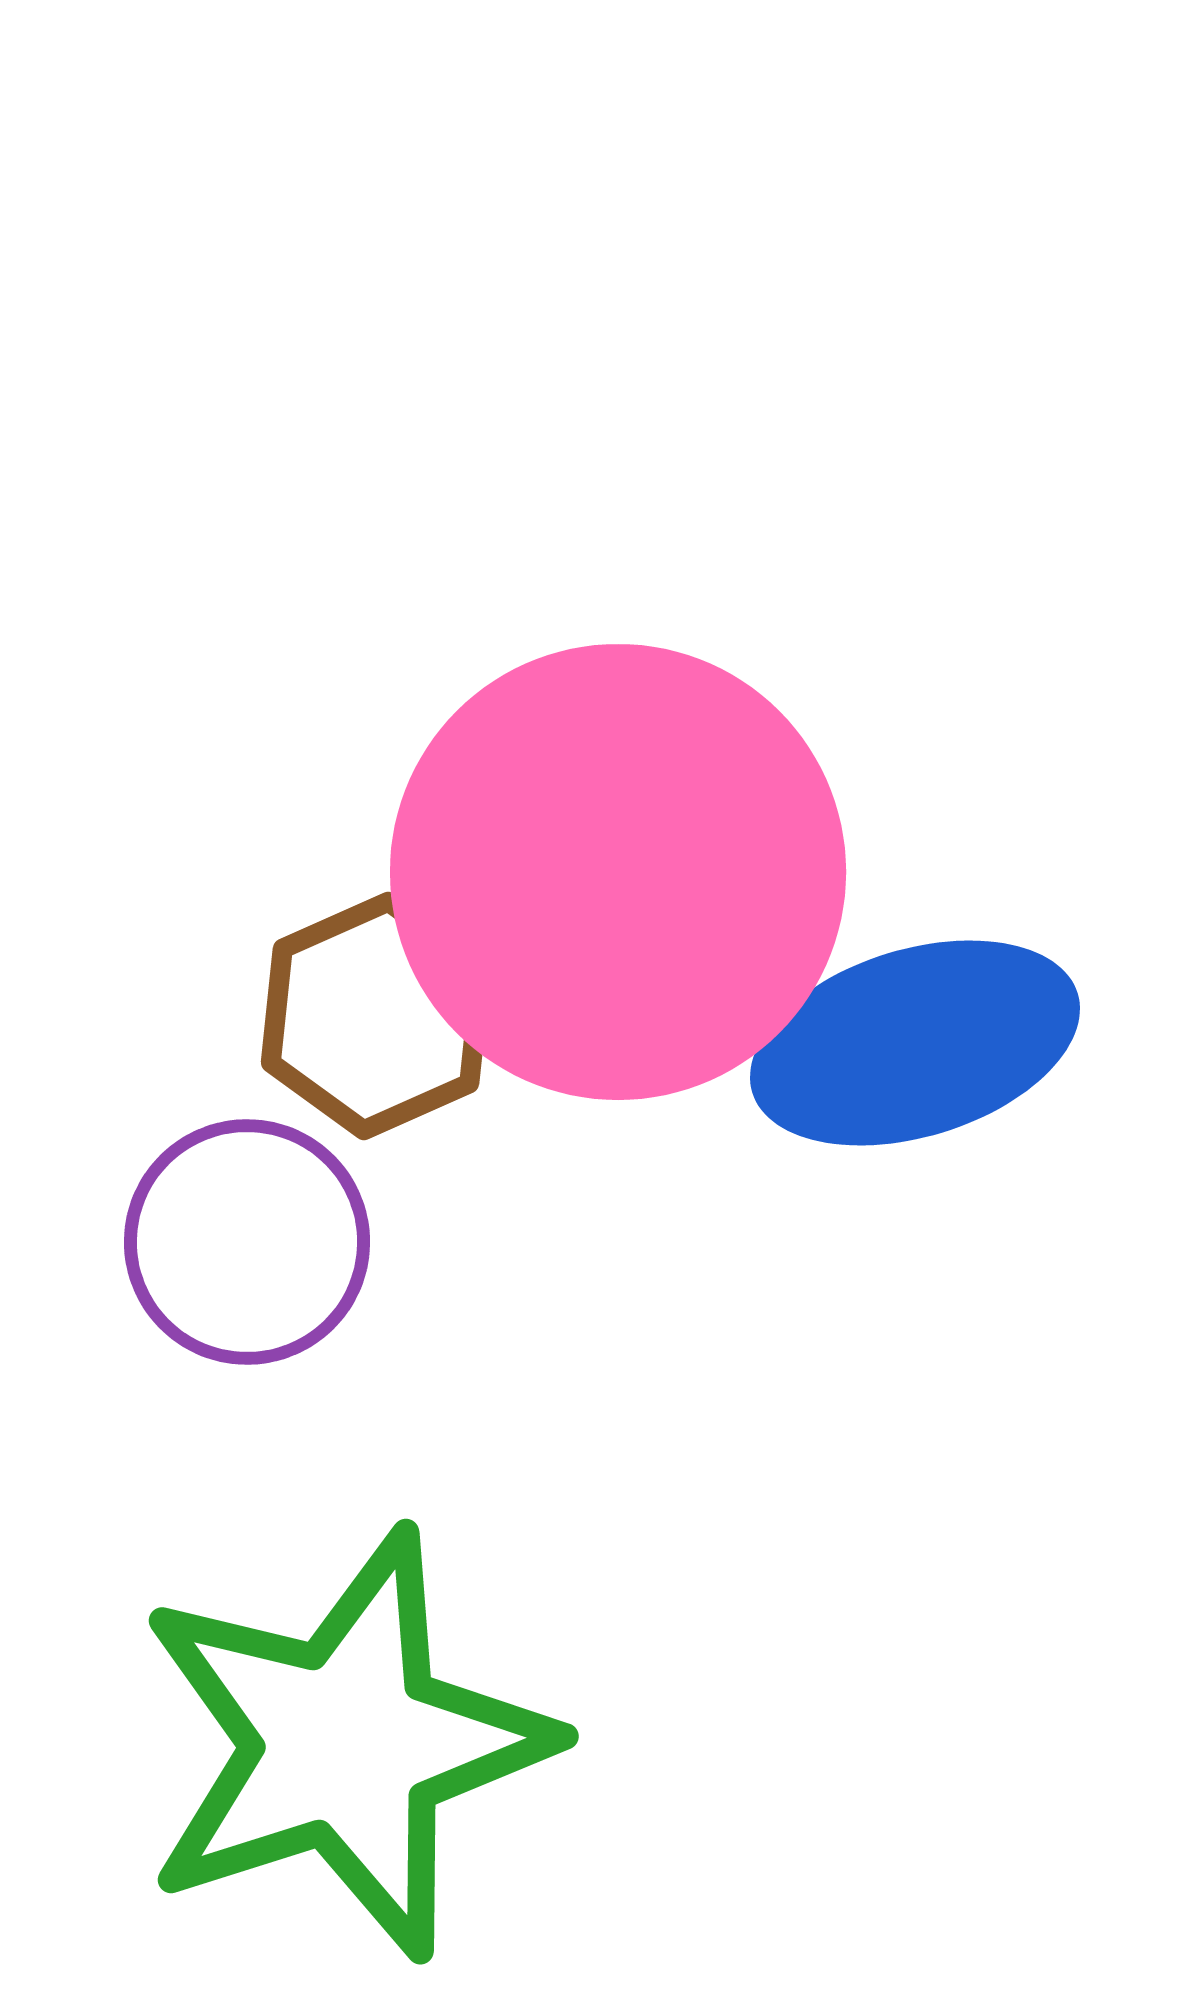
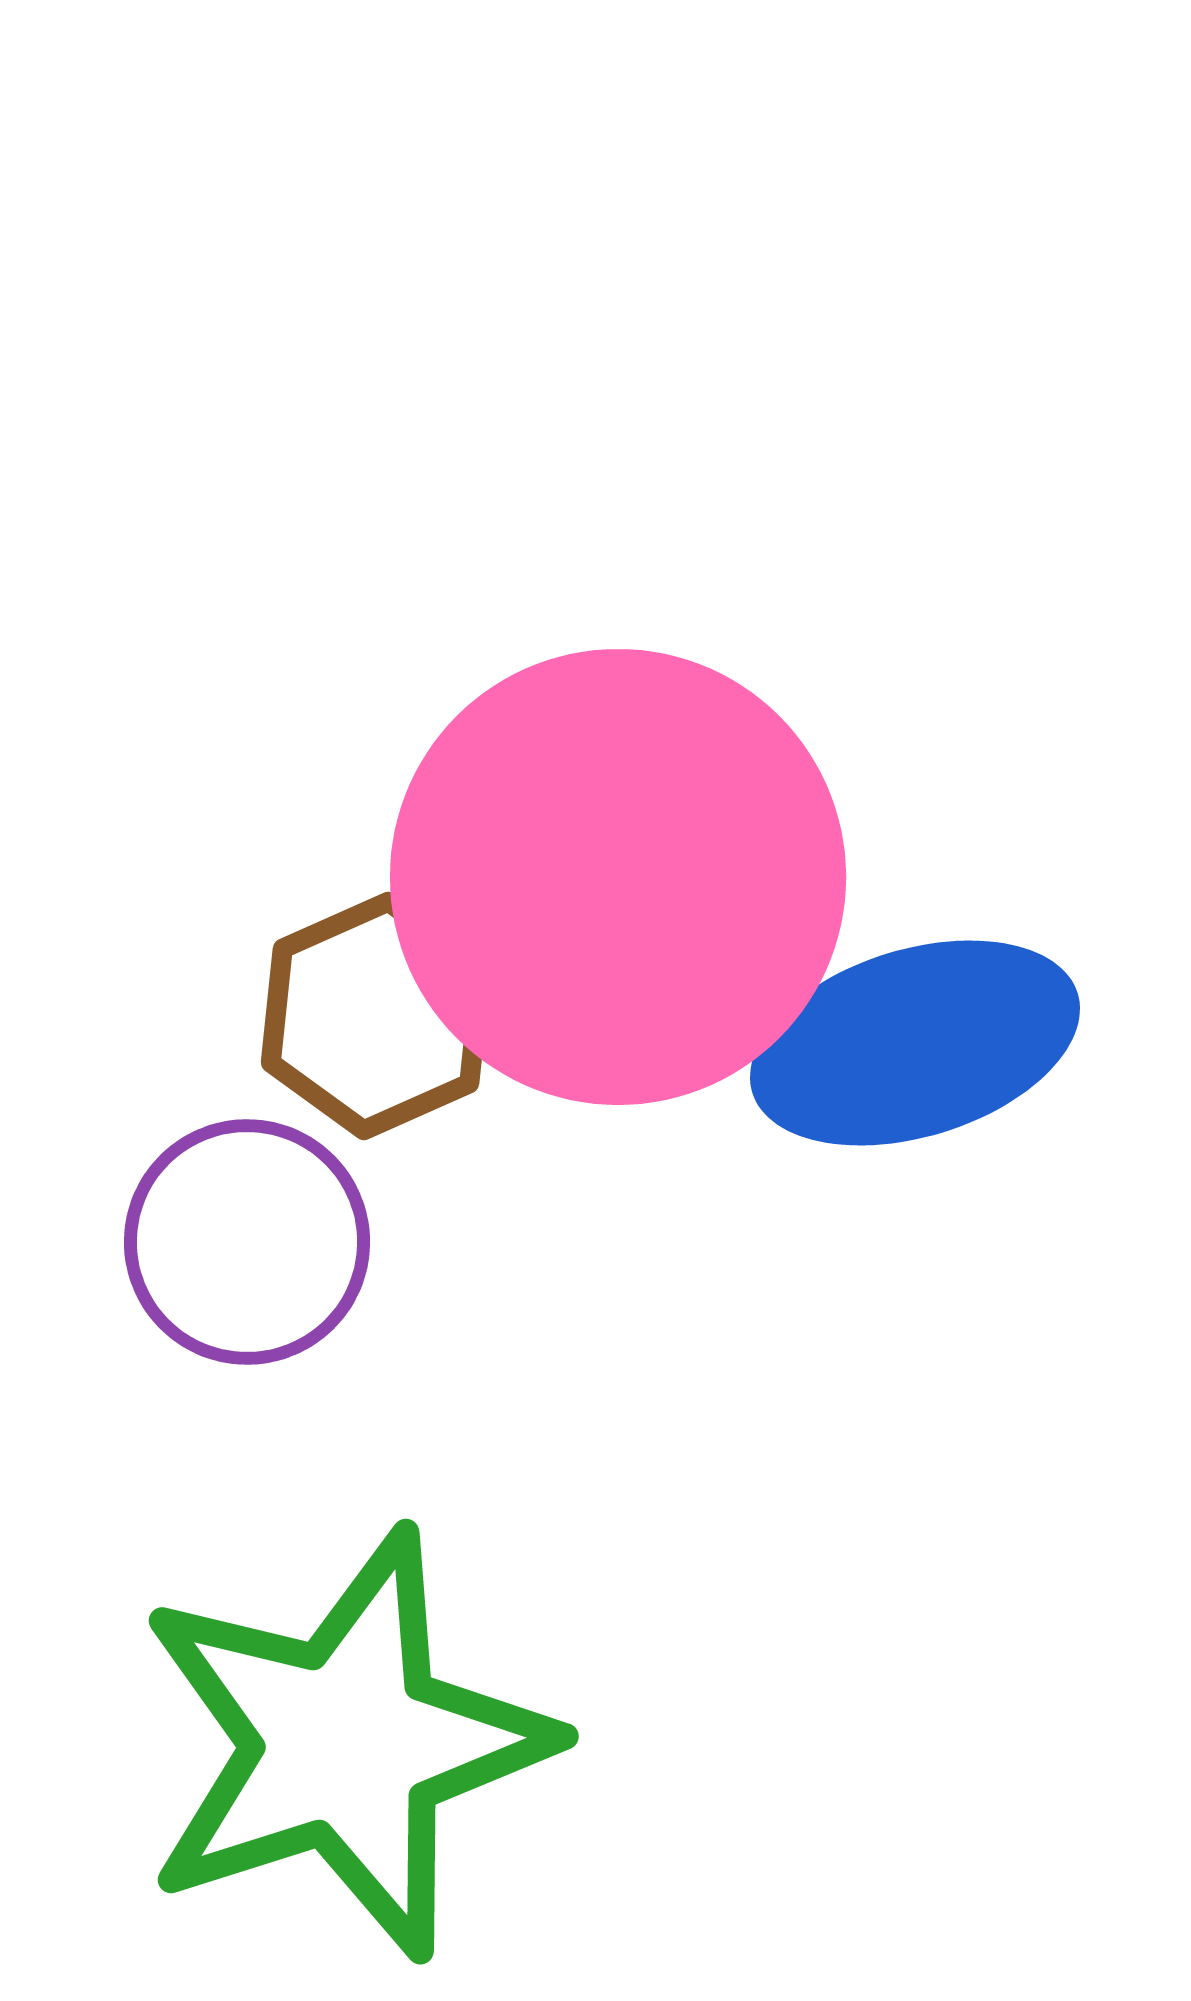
pink circle: moved 5 px down
